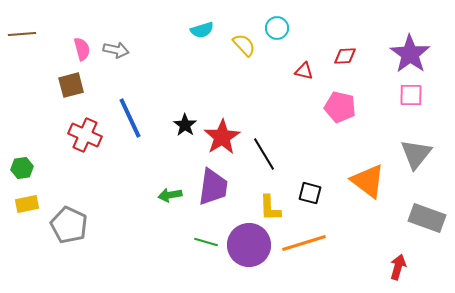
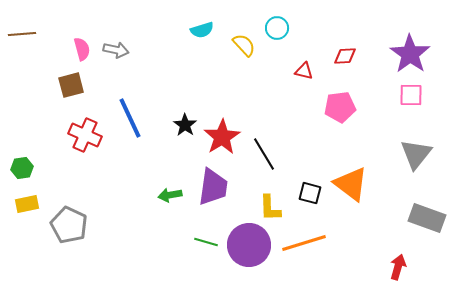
pink pentagon: rotated 20 degrees counterclockwise
orange triangle: moved 17 px left, 3 px down
